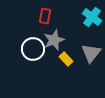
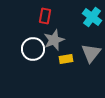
yellow rectangle: rotated 56 degrees counterclockwise
